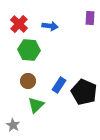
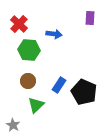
blue arrow: moved 4 px right, 8 px down
